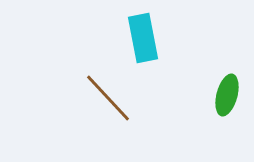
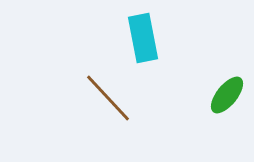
green ellipse: rotated 24 degrees clockwise
